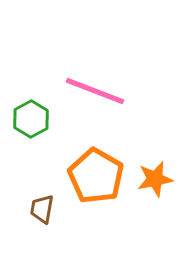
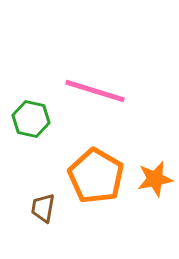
pink line: rotated 4 degrees counterclockwise
green hexagon: rotated 18 degrees counterclockwise
brown trapezoid: moved 1 px right, 1 px up
